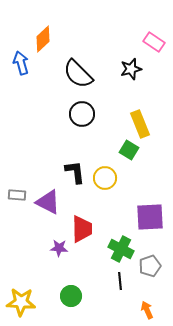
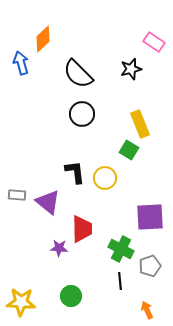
purple triangle: rotated 12 degrees clockwise
